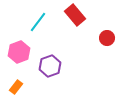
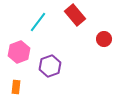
red circle: moved 3 px left, 1 px down
orange rectangle: rotated 32 degrees counterclockwise
